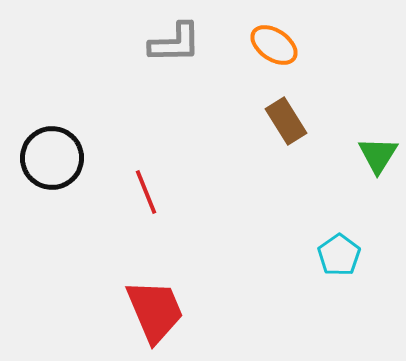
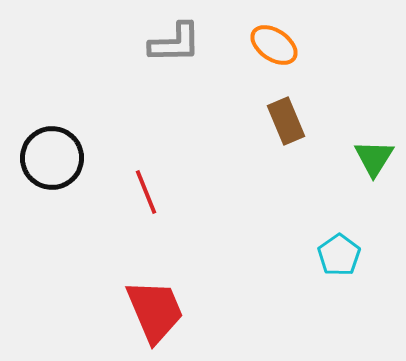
brown rectangle: rotated 9 degrees clockwise
green triangle: moved 4 px left, 3 px down
